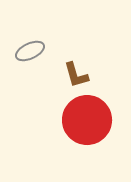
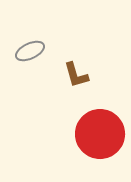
red circle: moved 13 px right, 14 px down
